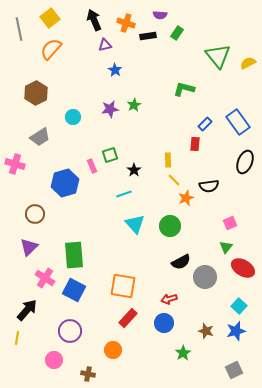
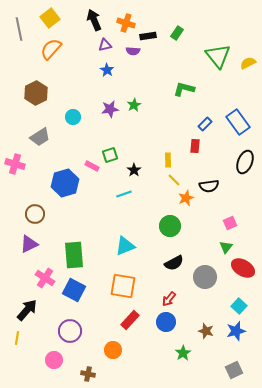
purple semicircle at (160, 15): moved 27 px left, 36 px down
blue star at (115, 70): moved 8 px left
red rectangle at (195, 144): moved 2 px down
pink rectangle at (92, 166): rotated 40 degrees counterclockwise
cyan triangle at (135, 224): moved 10 px left, 22 px down; rotated 50 degrees clockwise
purple triangle at (29, 247): moved 3 px up; rotated 18 degrees clockwise
black semicircle at (181, 262): moved 7 px left, 1 px down
red arrow at (169, 299): rotated 35 degrees counterclockwise
red rectangle at (128, 318): moved 2 px right, 2 px down
blue circle at (164, 323): moved 2 px right, 1 px up
